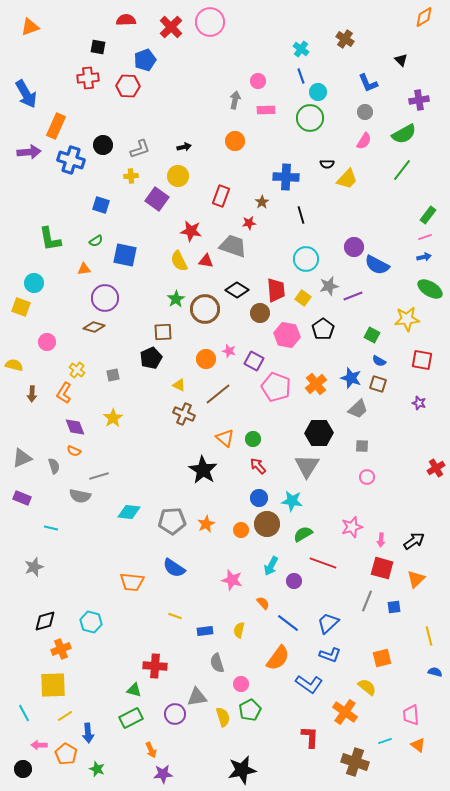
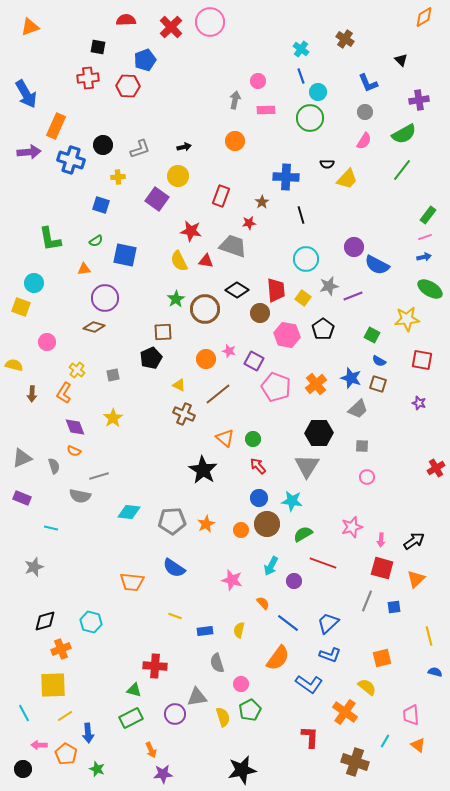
yellow cross at (131, 176): moved 13 px left, 1 px down
cyan line at (385, 741): rotated 40 degrees counterclockwise
